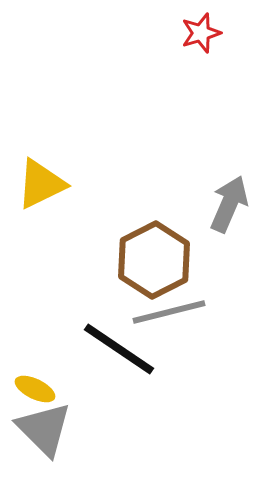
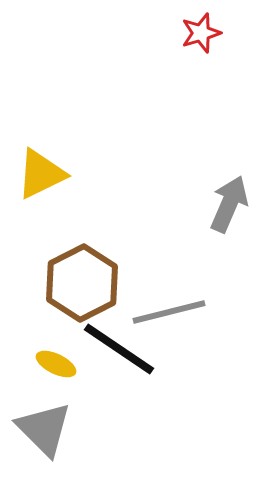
yellow triangle: moved 10 px up
brown hexagon: moved 72 px left, 23 px down
yellow ellipse: moved 21 px right, 25 px up
